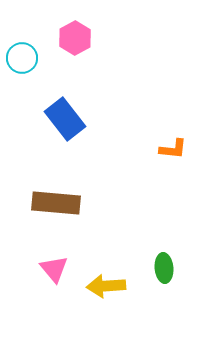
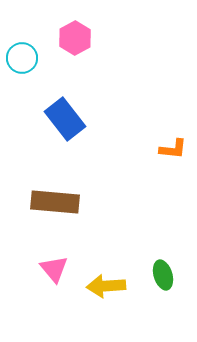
brown rectangle: moved 1 px left, 1 px up
green ellipse: moved 1 px left, 7 px down; rotated 12 degrees counterclockwise
